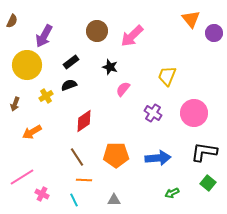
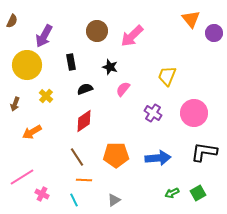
black rectangle: rotated 63 degrees counterclockwise
black semicircle: moved 16 px right, 4 px down
yellow cross: rotated 16 degrees counterclockwise
green square: moved 10 px left, 10 px down; rotated 21 degrees clockwise
gray triangle: rotated 32 degrees counterclockwise
